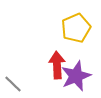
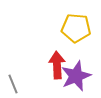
yellow pentagon: rotated 28 degrees clockwise
gray line: rotated 24 degrees clockwise
